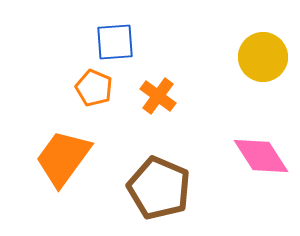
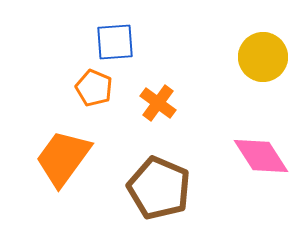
orange cross: moved 7 px down
